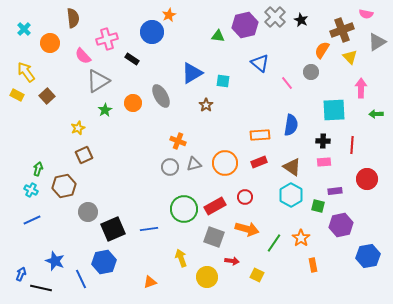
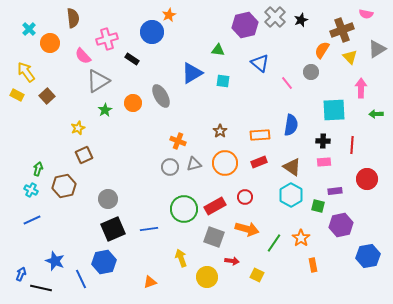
black star at (301, 20): rotated 24 degrees clockwise
cyan cross at (24, 29): moved 5 px right
green triangle at (218, 36): moved 14 px down
gray triangle at (377, 42): moved 7 px down
brown star at (206, 105): moved 14 px right, 26 px down
gray circle at (88, 212): moved 20 px right, 13 px up
